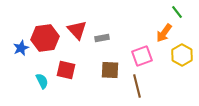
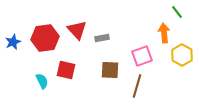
orange arrow: rotated 138 degrees clockwise
blue star: moved 8 px left, 6 px up
brown line: rotated 30 degrees clockwise
